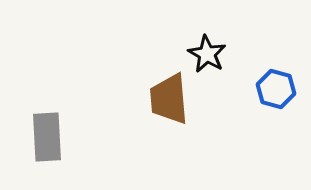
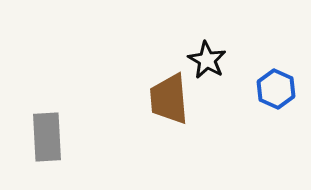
black star: moved 6 px down
blue hexagon: rotated 9 degrees clockwise
